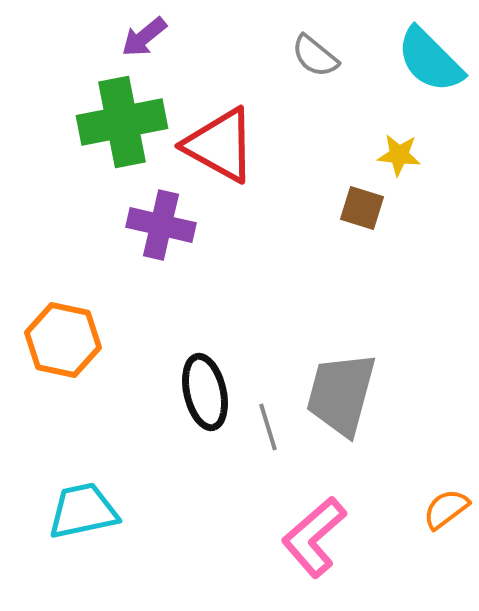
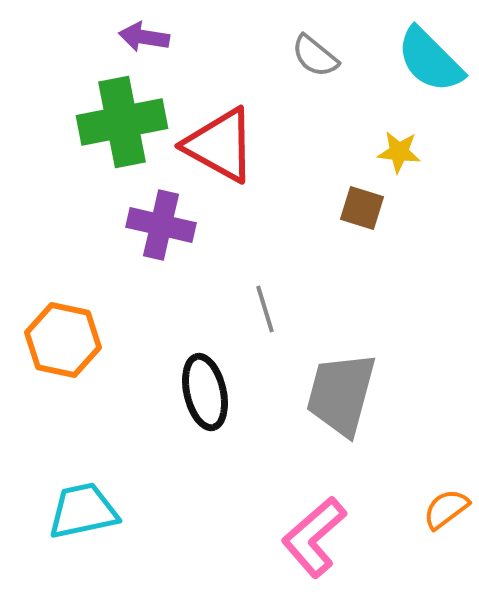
purple arrow: rotated 48 degrees clockwise
yellow star: moved 3 px up
gray line: moved 3 px left, 118 px up
